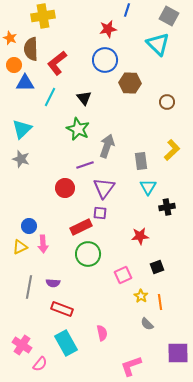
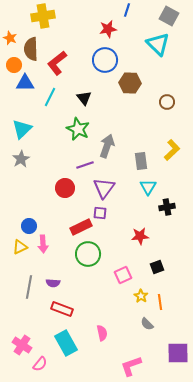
gray star at (21, 159): rotated 24 degrees clockwise
